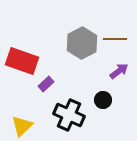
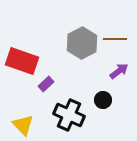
yellow triangle: moved 1 px right, 1 px up; rotated 30 degrees counterclockwise
